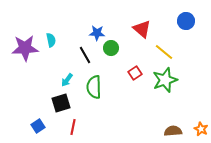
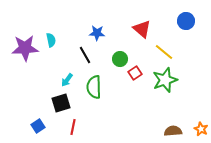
green circle: moved 9 px right, 11 px down
